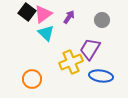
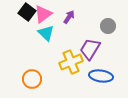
gray circle: moved 6 px right, 6 px down
